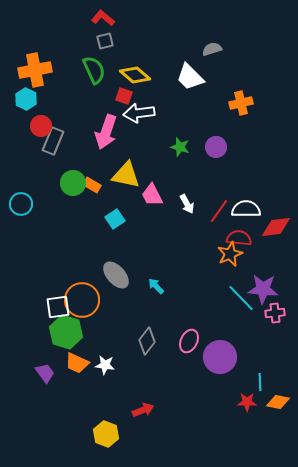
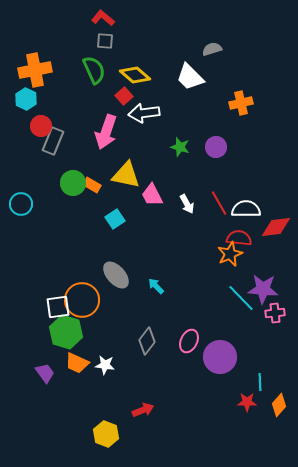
gray square at (105, 41): rotated 18 degrees clockwise
red square at (124, 96): rotated 30 degrees clockwise
white arrow at (139, 113): moved 5 px right
red line at (219, 211): moved 8 px up; rotated 65 degrees counterclockwise
orange diamond at (278, 402): moved 1 px right, 3 px down; rotated 60 degrees counterclockwise
